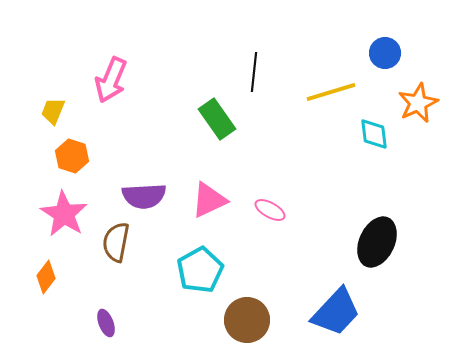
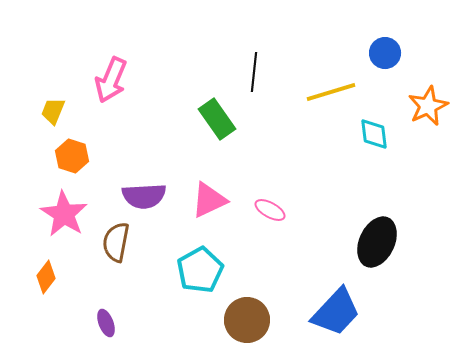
orange star: moved 10 px right, 3 px down
